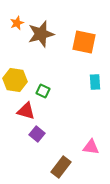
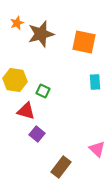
pink triangle: moved 6 px right, 2 px down; rotated 36 degrees clockwise
